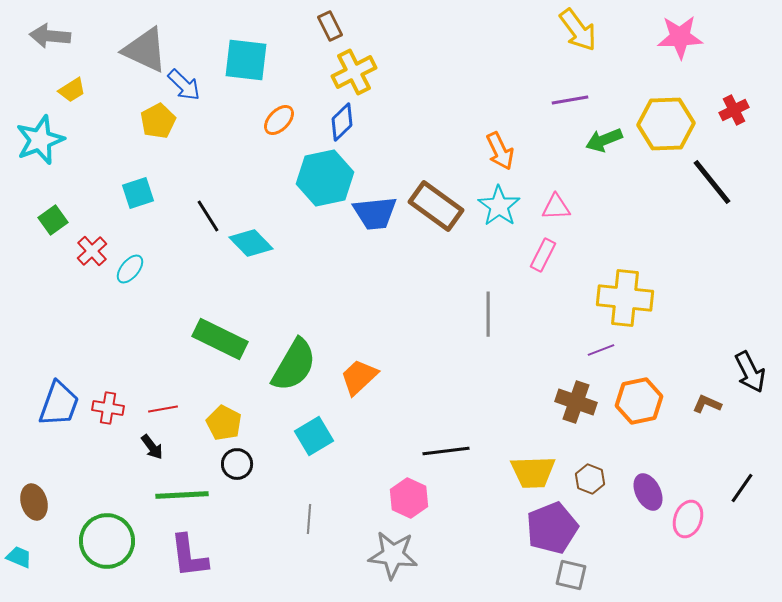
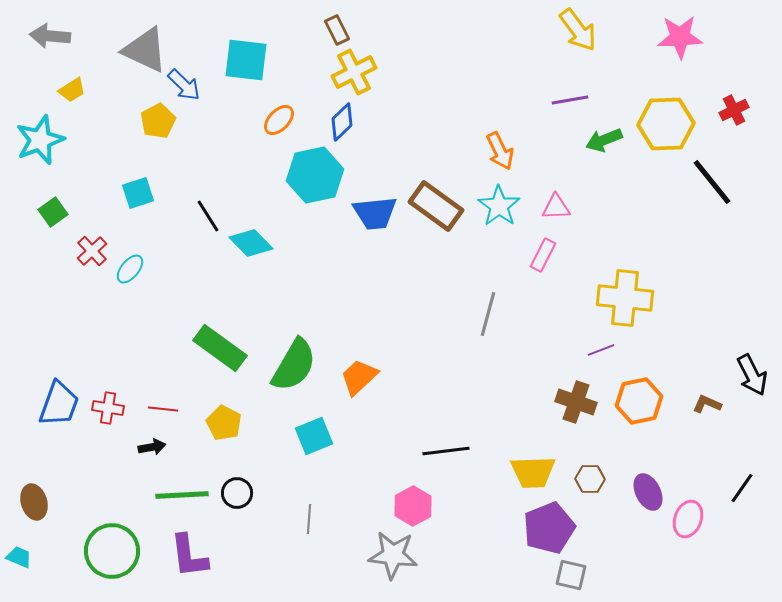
brown rectangle at (330, 26): moved 7 px right, 4 px down
cyan hexagon at (325, 178): moved 10 px left, 3 px up
green square at (53, 220): moved 8 px up
gray line at (488, 314): rotated 15 degrees clockwise
green rectangle at (220, 339): moved 9 px down; rotated 10 degrees clockwise
black arrow at (750, 372): moved 2 px right, 3 px down
red line at (163, 409): rotated 16 degrees clockwise
cyan square at (314, 436): rotated 9 degrees clockwise
black arrow at (152, 447): rotated 64 degrees counterclockwise
black circle at (237, 464): moved 29 px down
brown hexagon at (590, 479): rotated 20 degrees counterclockwise
pink hexagon at (409, 498): moved 4 px right, 8 px down; rotated 6 degrees clockwise
purple pentagon at (552, 528): moved 3 px left
green circle at (107, 541): moved 5 px right, 10 px down
